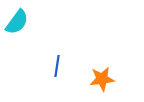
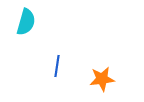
cyan semicircle: moved 9 px right; rotated 20 degrees counterclockwise
